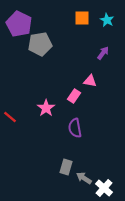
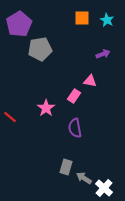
purple pentagon: rotated 15 degrees clockwise
gray pentagon: moved 5 px down
purple arrow: moved 1 px down; rotated 32 degrees clockwise
